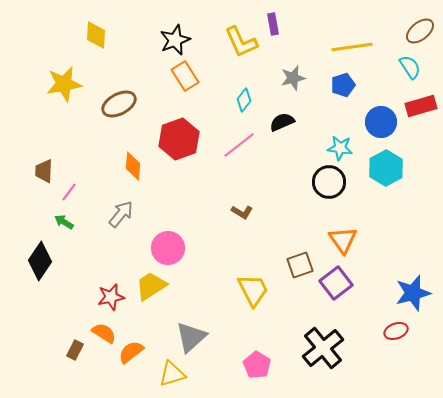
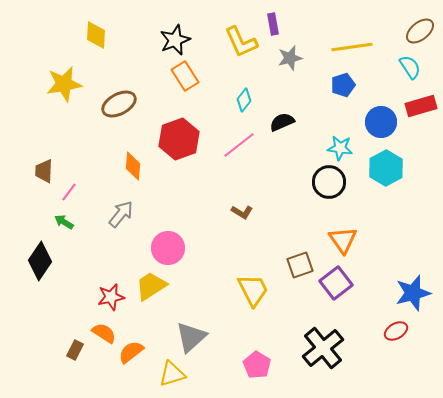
gray star at (293, 78): moved 3 px left, 20 px up
red ellipse at (396, 331): rotated 10 degrees counterclockwise
